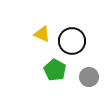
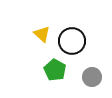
yellow triangle: rotated 18 degrees clockwise
gray circle: moved 3 px right
